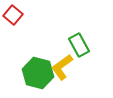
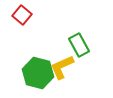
red square: moved 9 px right
yellow L-shape: rotated 12 degrees clockwise
